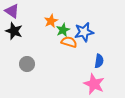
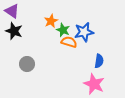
green star: rotated 24 degrees counterclockwise
